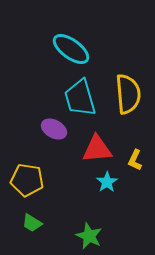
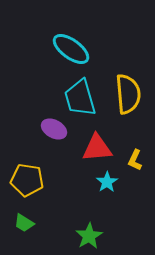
red triangle: moved 1 px up
green trapezoid: moved 8 px left
green star: rotated 16 degrees clockwise
